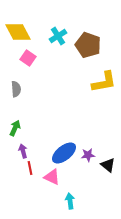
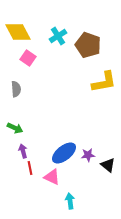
green arrow: rotated 91 degrees clockwise
